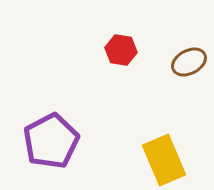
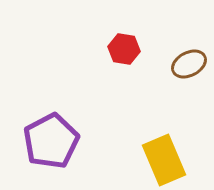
red hexagon: moved 3 px right, 1 px up
brown ellipse: moved 2 px down
